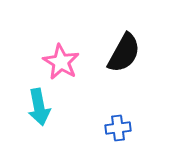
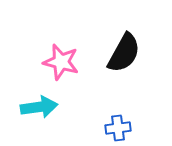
pink star: rotated 15 degrees counterclockwise
cyan arrow: rotated 87 degrees counterclockwise
